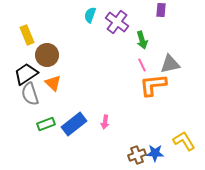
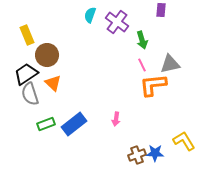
pink arrow: moved 11 px right, 3 px up
